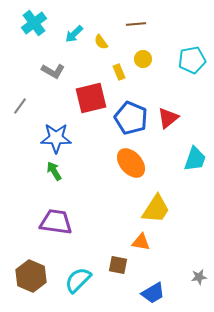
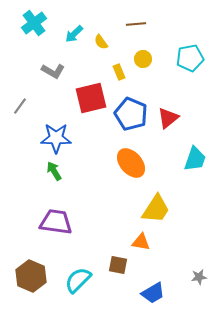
cyan pentagon: moved 2 px left, 2 px up
blue pentagon: moved 4 px up
